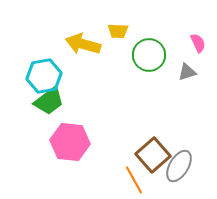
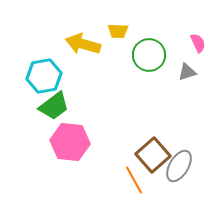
green trapezoid: moved 5 px right, 5 px down
